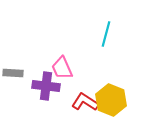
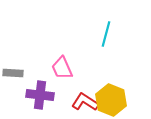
purple cross: moved 6 px left, 9 px down
